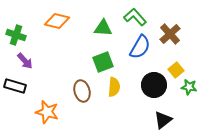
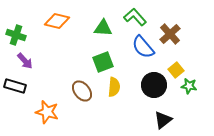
blue semicircle: moved 3 px right; rotated 110 degrees clockwise
green star: moved 1 px up
brown ellipse: rotated 25 degrees counterclockwise
